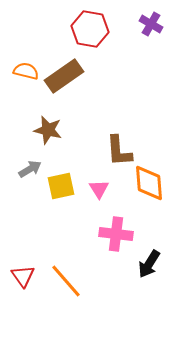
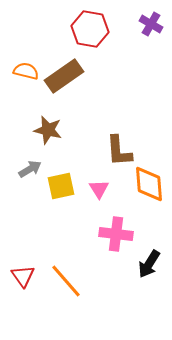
orange diamond: moved 1 px down
